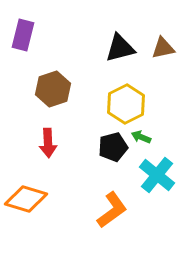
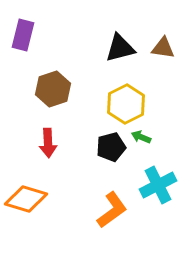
brown triangle: rotated 20 degrees clockwise
black pentagon: moved 2 px left
cyan cross: moved 1 px right, 10 px down; rotated 24 degrees clockwise
